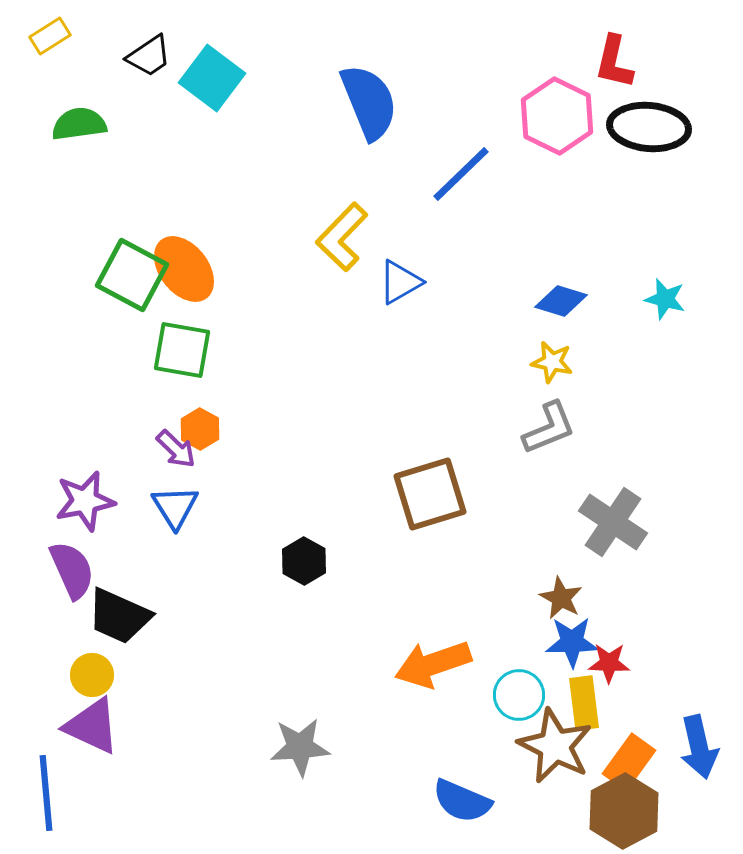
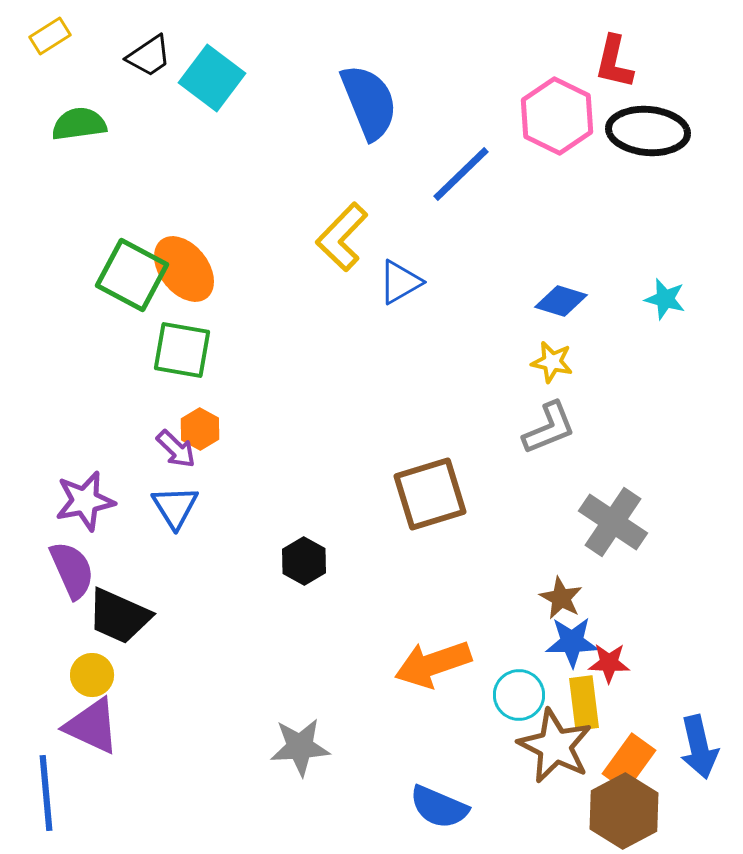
black ellipse at (649, 127): moved 1 px left, 4 px down
blue semicircle at (462, 801): moved 23 px left, 6 px down
